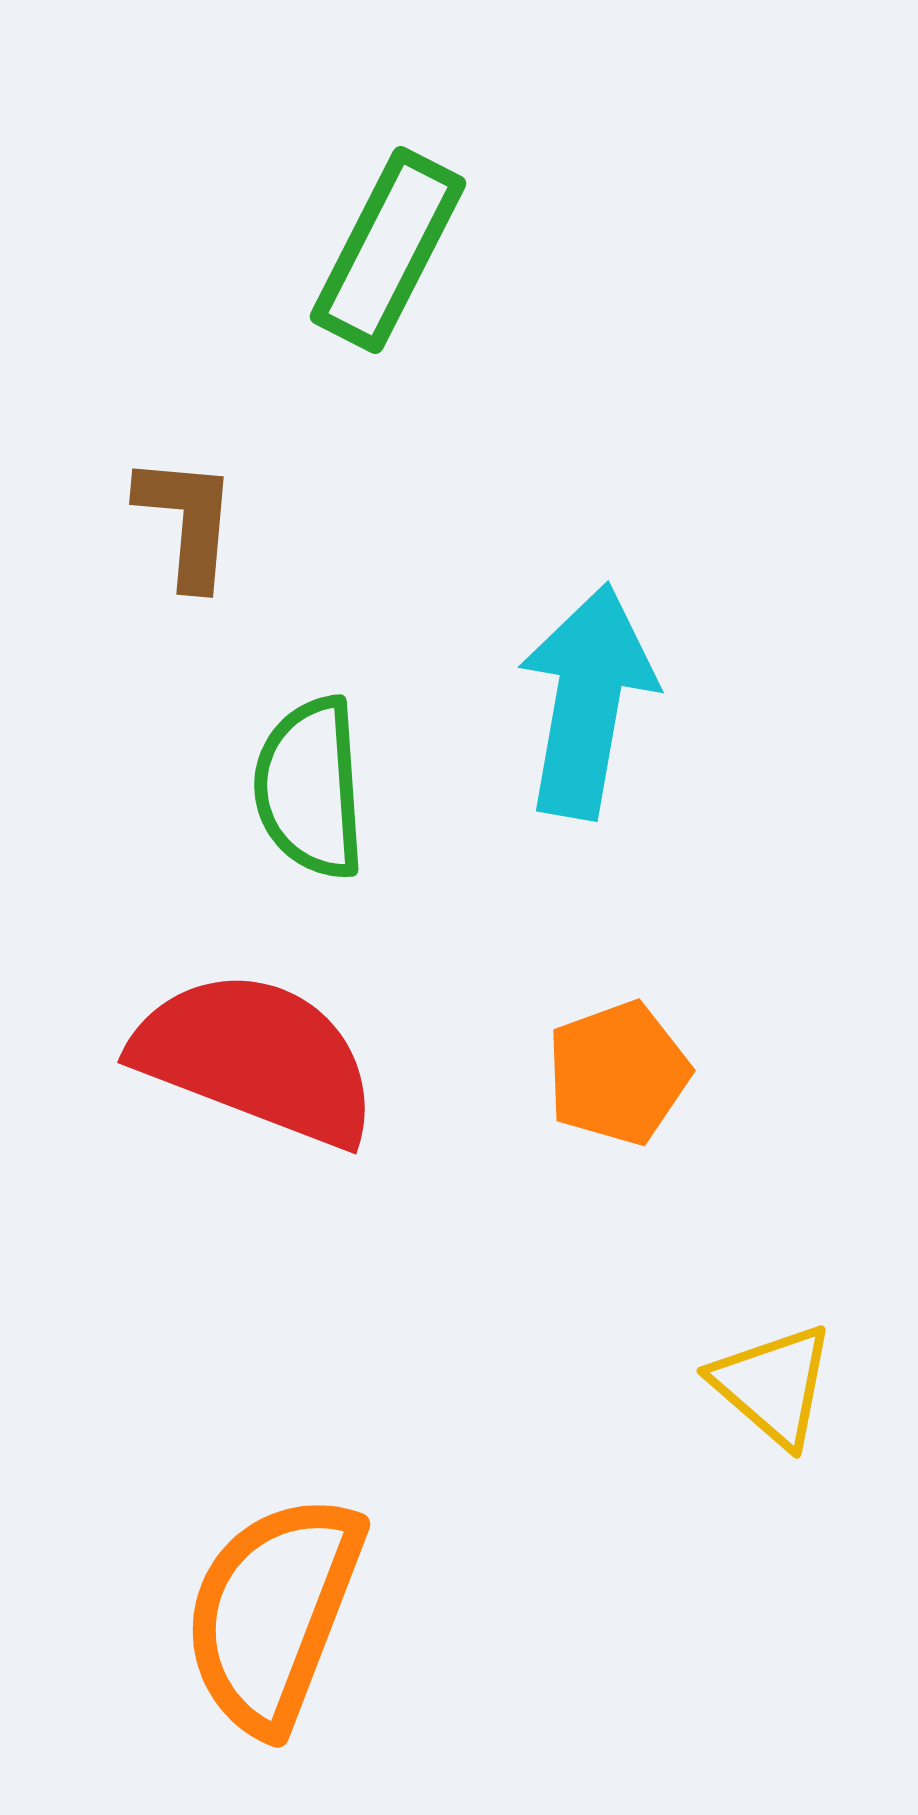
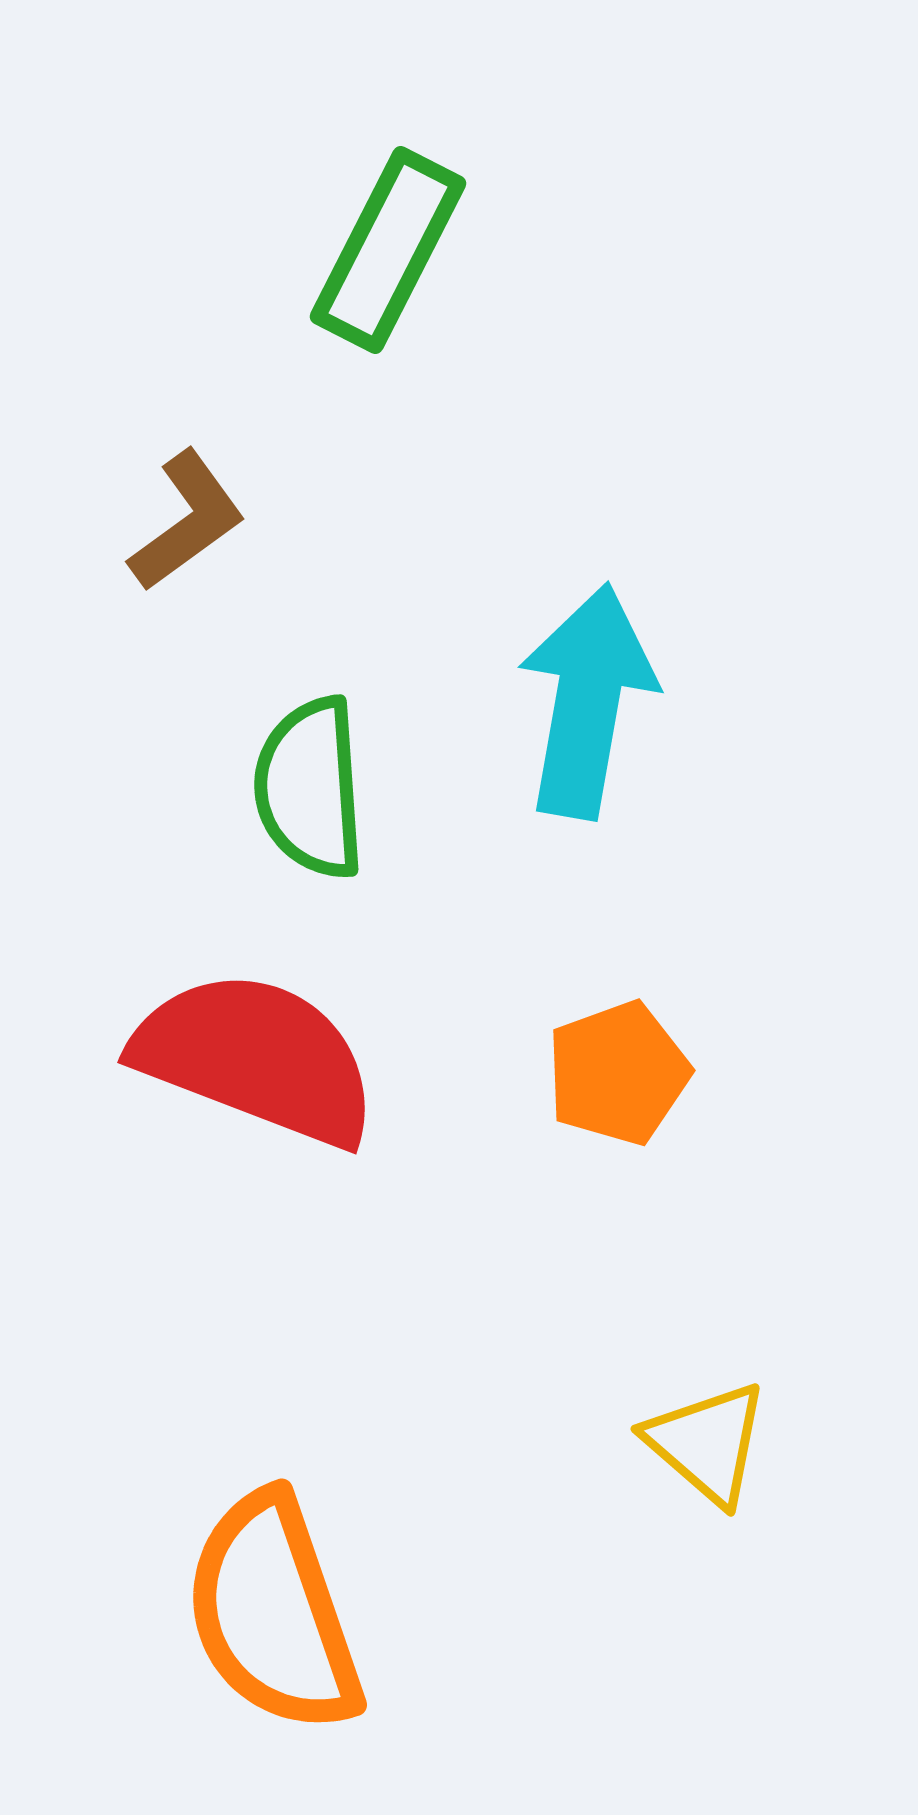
brown L-shape: rotated 49 degrees clockwise
yellow triangle: moved 66 px left, 58 px down
orange semicircle: rotated 40 degrees counterclockwise
